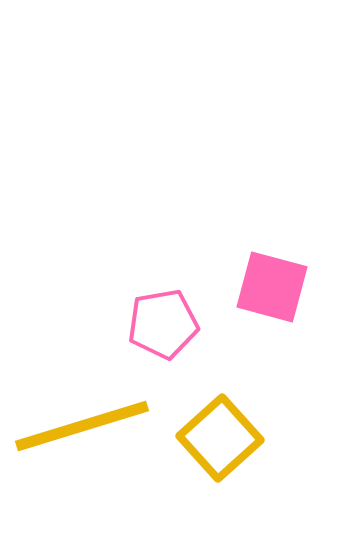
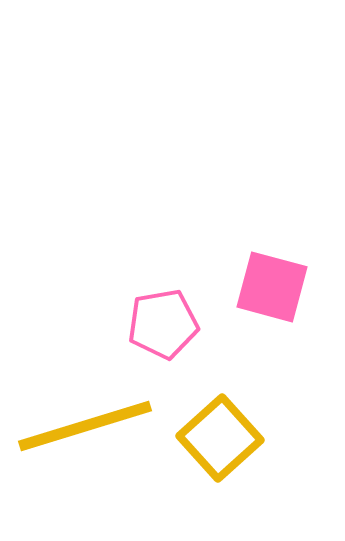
yellow line: moved 3 px right
